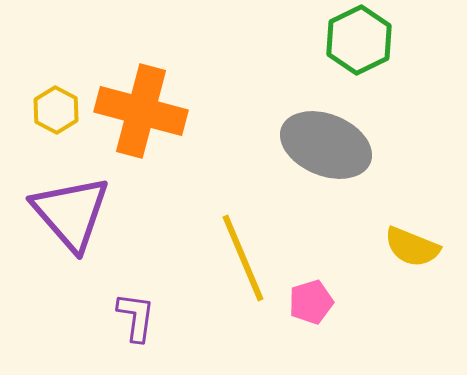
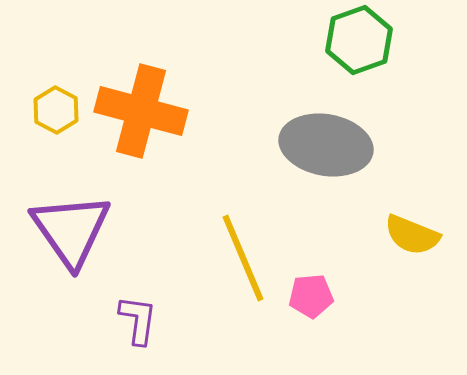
green hexagon: rotated 6 degrees clockwise
gray ellipse: rotated 12 degrees counterclockwise
purple triangle: moved 17 px down; rotated 6 degrees clockwise
yellow semicircle: moved 12 px up
pink pentagon: moved 6 px up; rotated 12 degrees clockwise
purple L-shape: moved 2 px right, 3 px down
